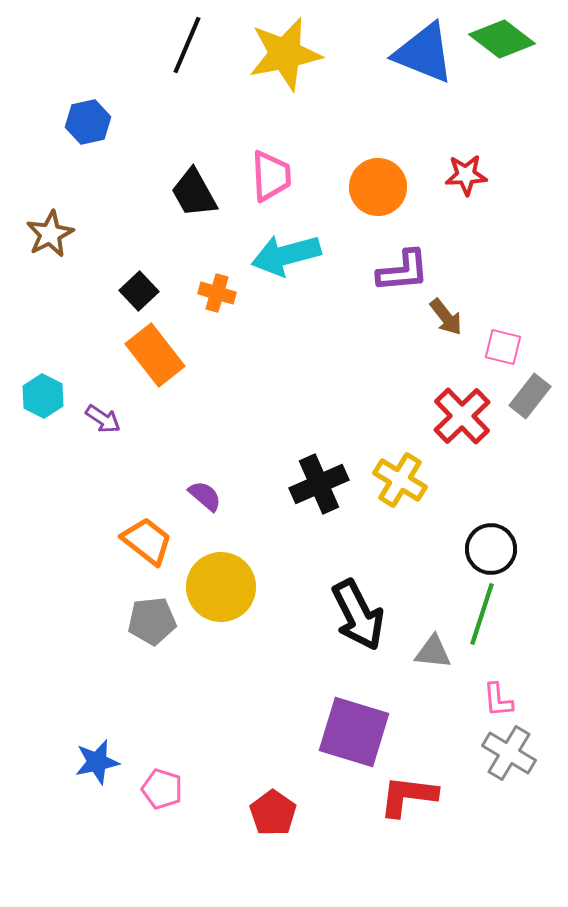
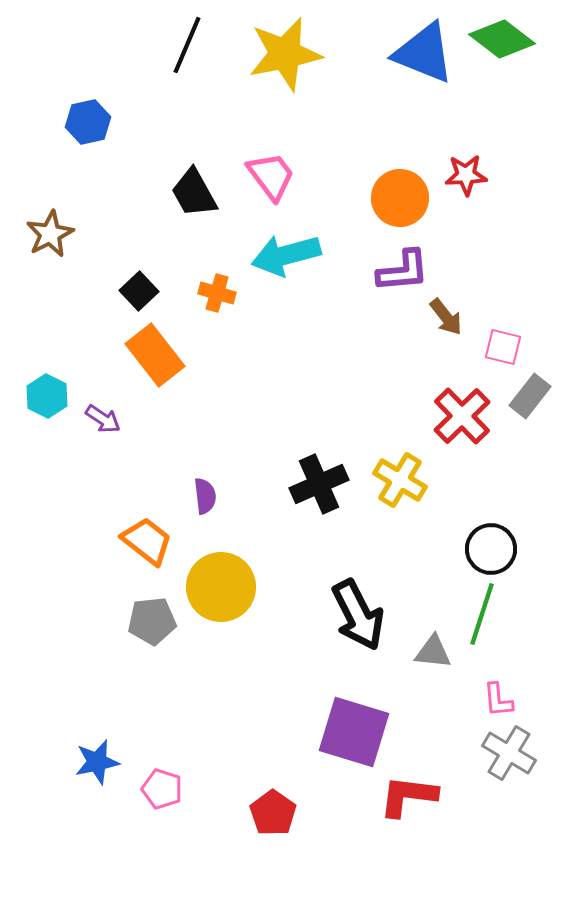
pink trapezoid: rotated 34 degrees counterclockwise
orange circle: moved 22 px right, 11 px down
cyan hexagon: moved 4 px right
purple semicircle: rotated 42 degrees clockwise
